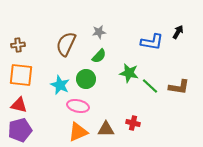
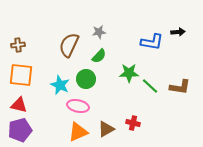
black arrow: rotated 56 degrees clockwise
brown semicircle: moved 3 px right, 1 px down
green star: rotated 12 degrees counterclockwise
brown L-shape: moved 1 px right
brown triangle: rotated 30 degrees counterclockwise
